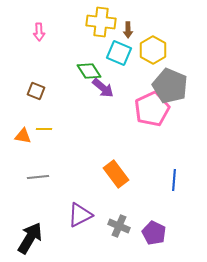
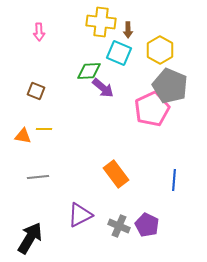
yellow hexagon: moved 7 px right
green diamond: rotated 60 degrees counterclockwise
purple pentagon: moved 7 px left, 8 px up
